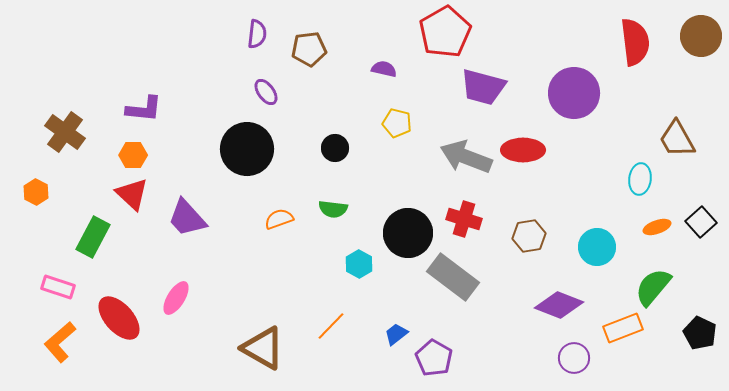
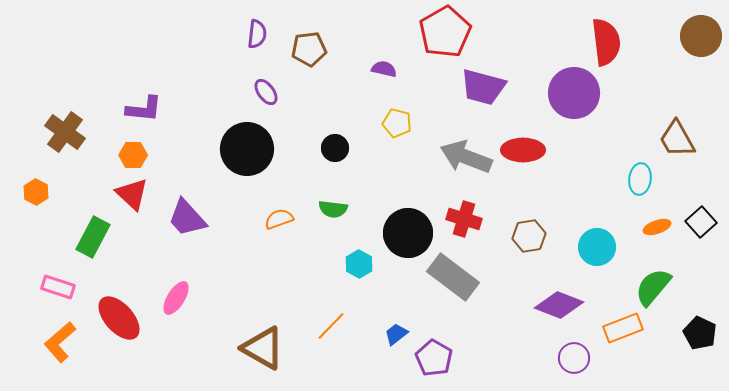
red semicircle at (635, 42): moved 29 px left
